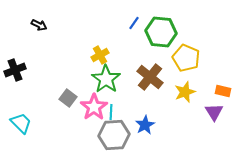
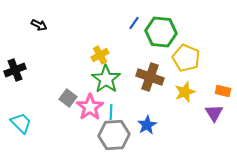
brown cross: rotated 20 degrees counterclockwise
pink star: moved 4 px left
purple triangle: moved 1 px down
blue star: moved 2 px right
